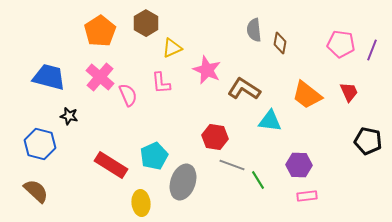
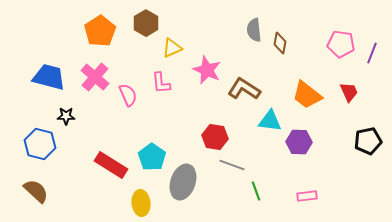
purple line: moved 3 px down
pink cross: moved 5 px left
black star: moved 3 px left; rotated 12 degrees counterclockwise
black pentagon: rotated 24 degrees counterclockwise
cyan pentagon: moved 2 px left, 1 px down; rotated 12 degrees counterclockwise
purple hexagon: moved 23 px up
green line: moved 2 px left, 11 px down; rotated 12 degrees clockwise
